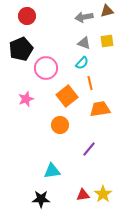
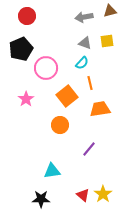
brown triangle: moved 3 px right
gray triangle: moved 1 px right
pink star: rotated 14 degrees counterclockwise
red triangle: rotated 48 degrees clockwise
